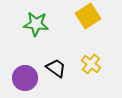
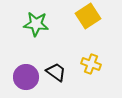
yellow cross: rotated 18 degrees counterclockwise
black trapezoid: moved 4 px down
purple circle: moved 1 px right, 1 px up
